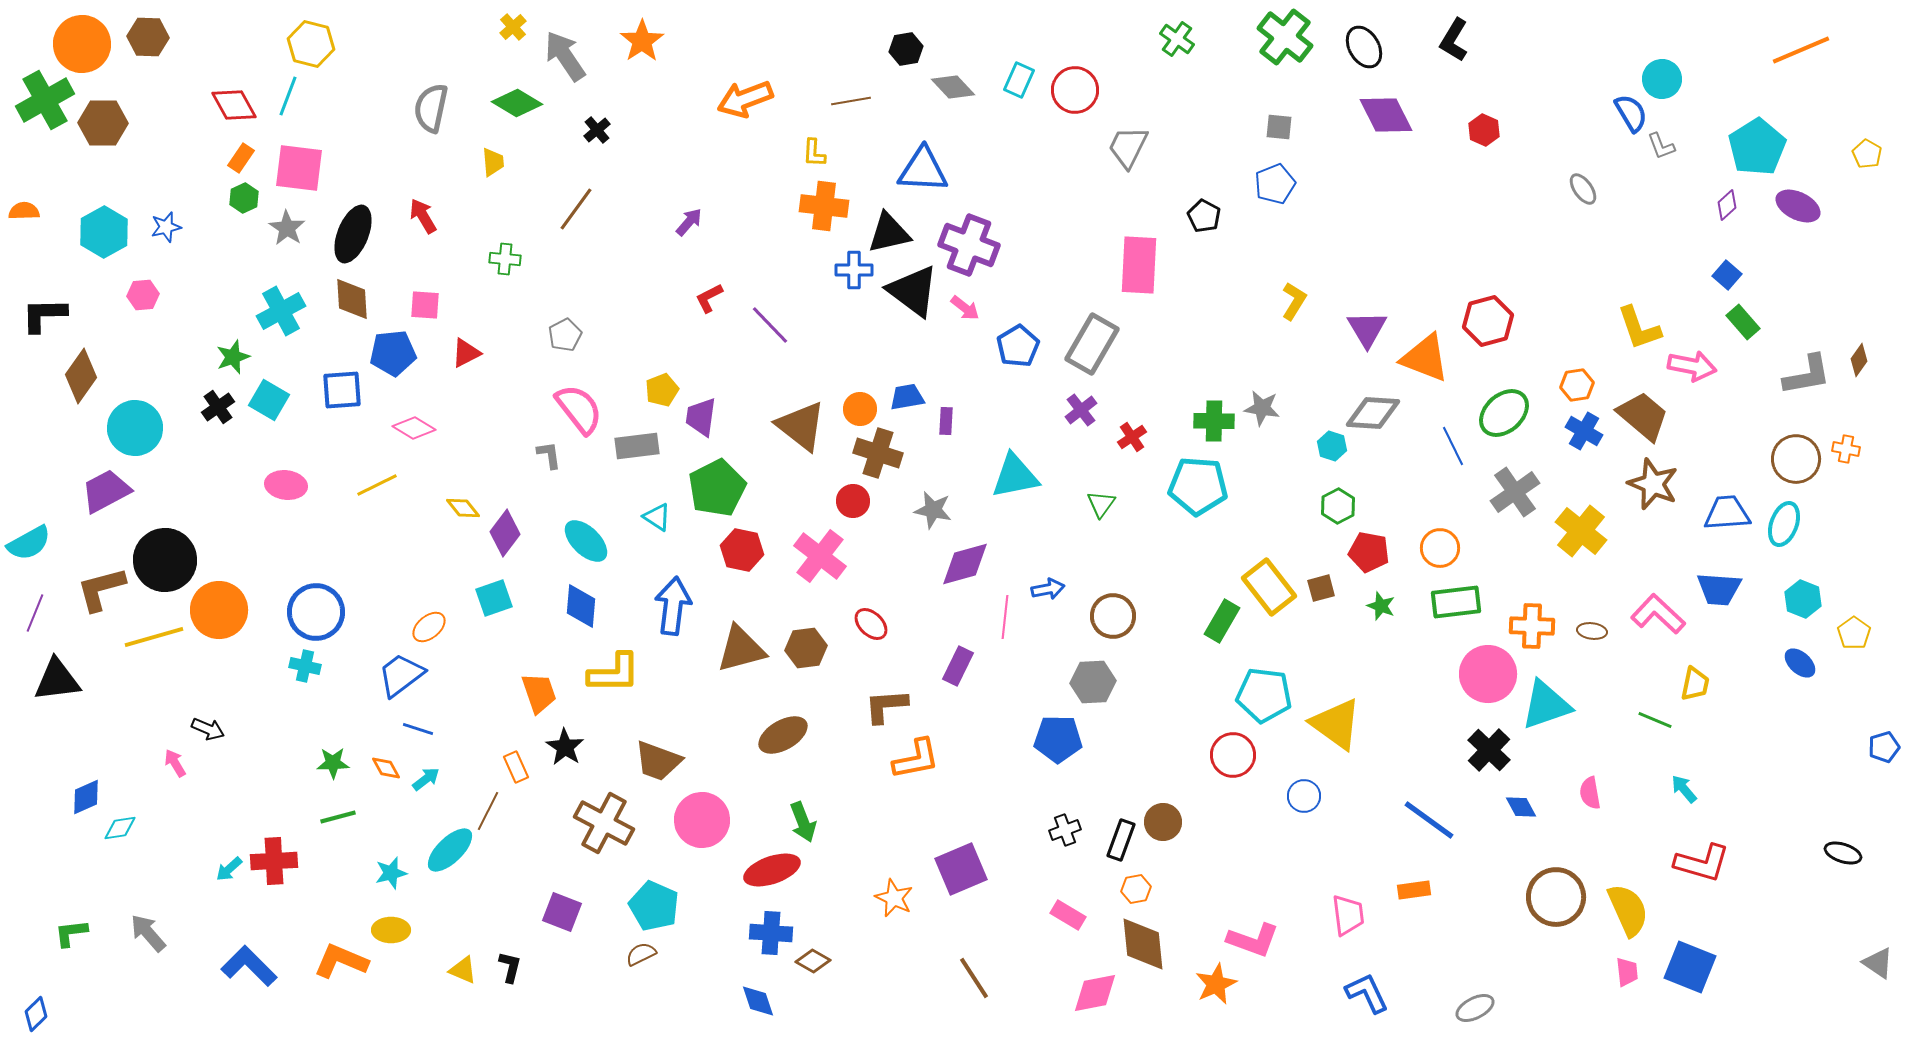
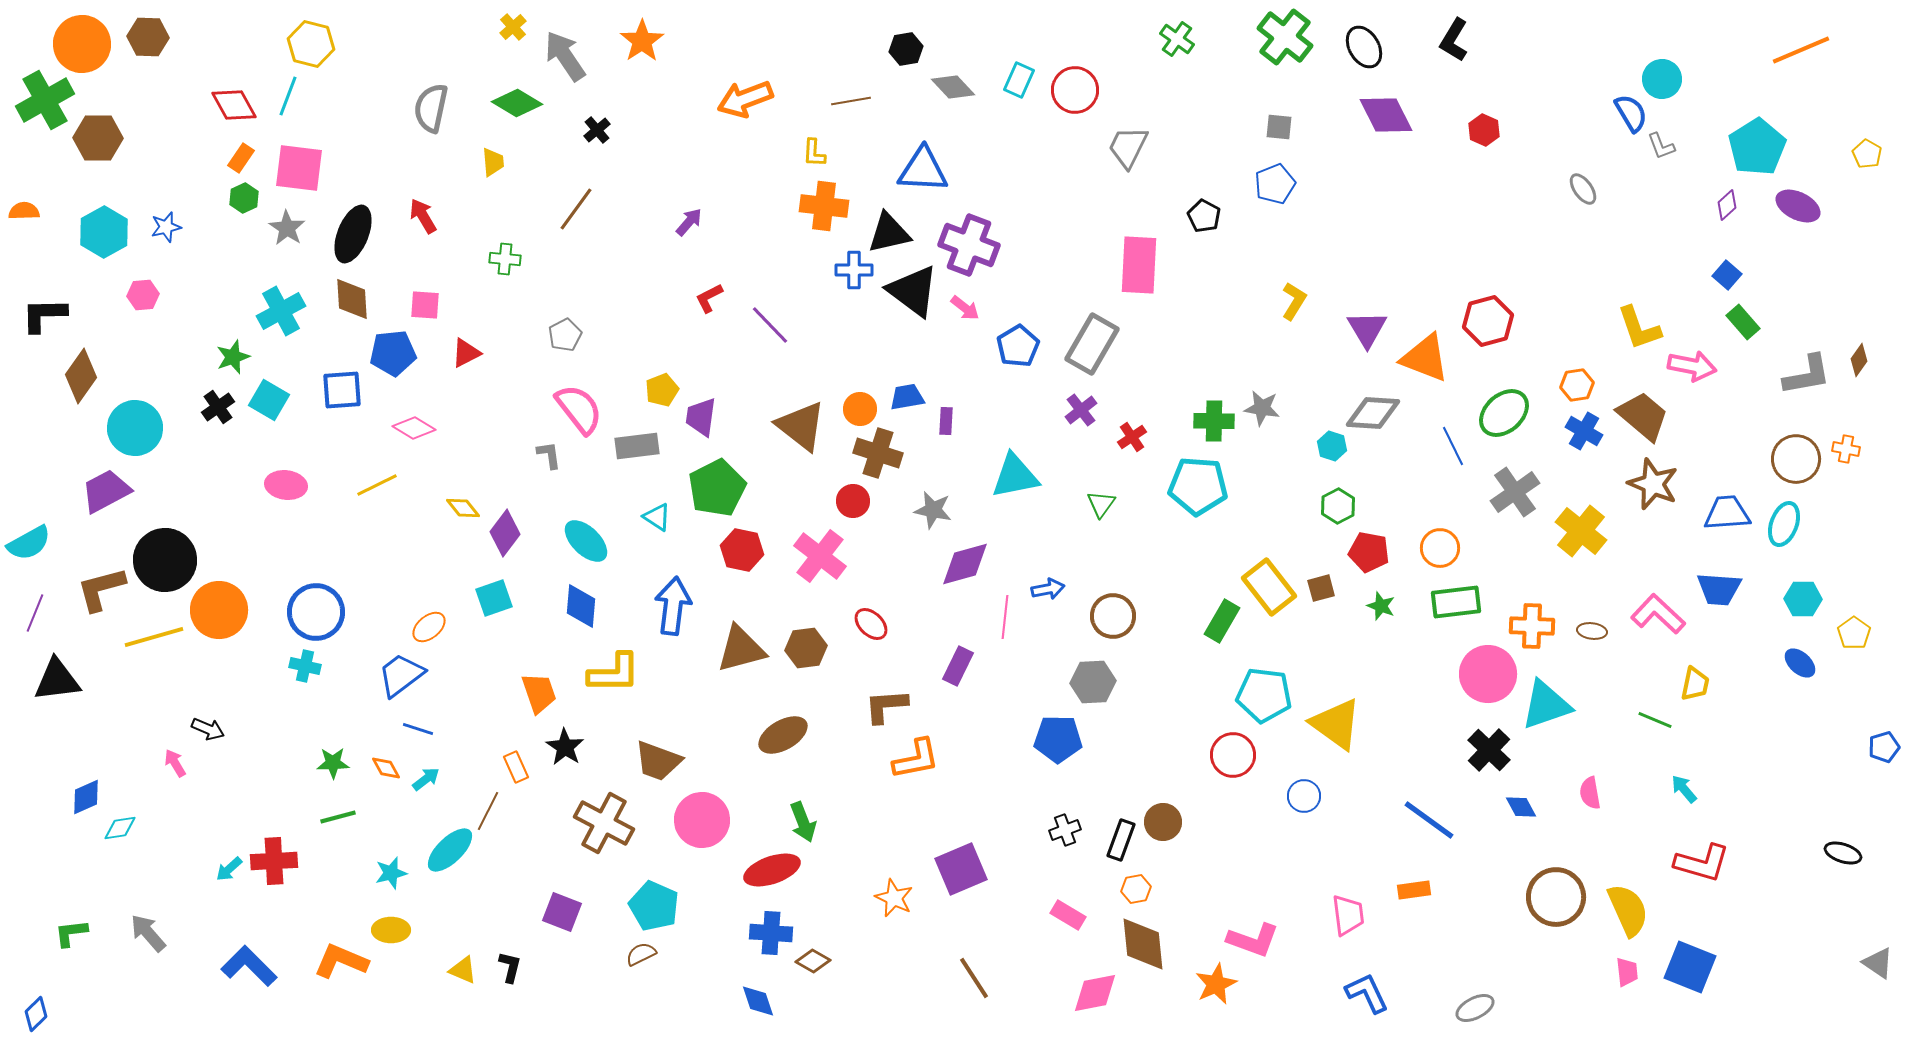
brown hexagon at (103, 123): moved 5 px left, 15 px down
cyan hexagon at (1803, 599): rotated 21 degrees counterclockwise
